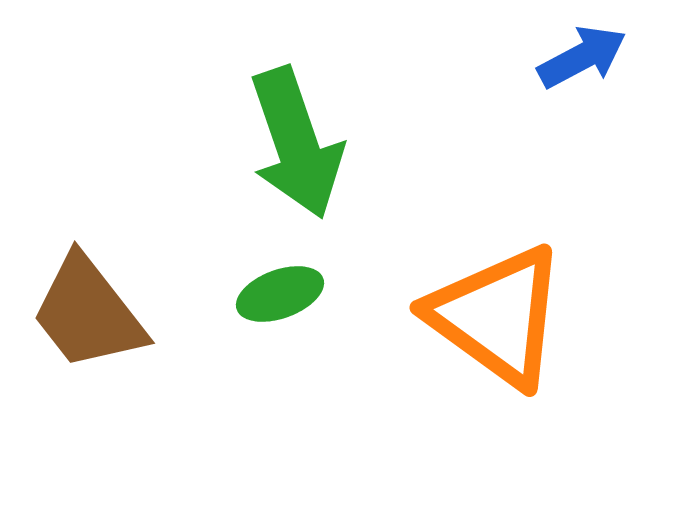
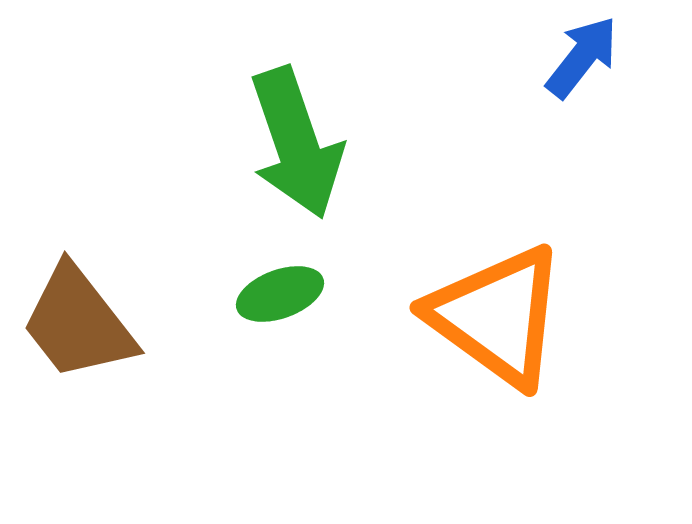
blue arrow: rotated 24 degrees counterclockwise
brown trapezoid: moved 10 px left, 10 px down
